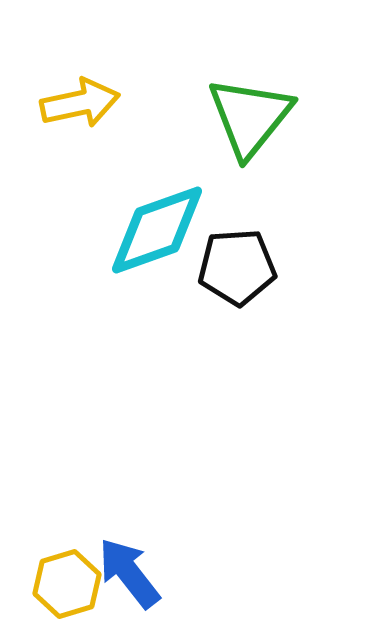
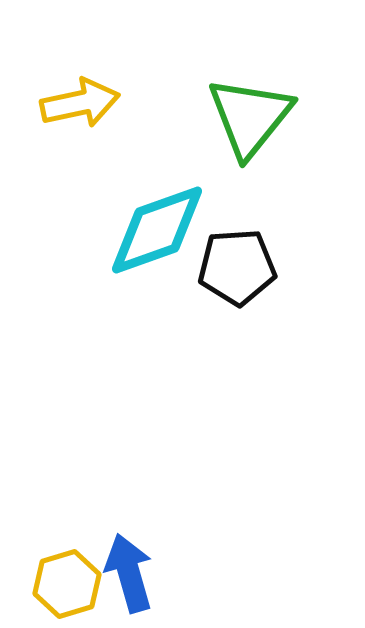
blue arrow: rotated 22 degrees clockwise
